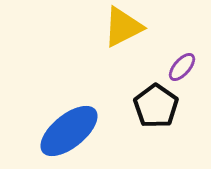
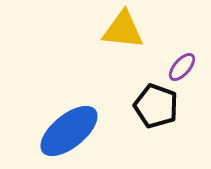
yellow triangle: moved 3 px down; rotated 33 degrees clockwise
black pentagon: rotated 15 degrees counterclockwise
